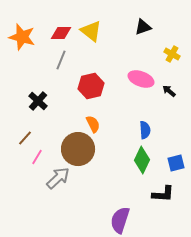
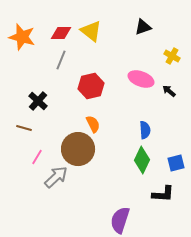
yellow cross: moved 2 px down
brown line: moved 1 px left, 10 px up; rotated 63 degrees clockwise
gray arrow: moved 2 px left, 1 px up
